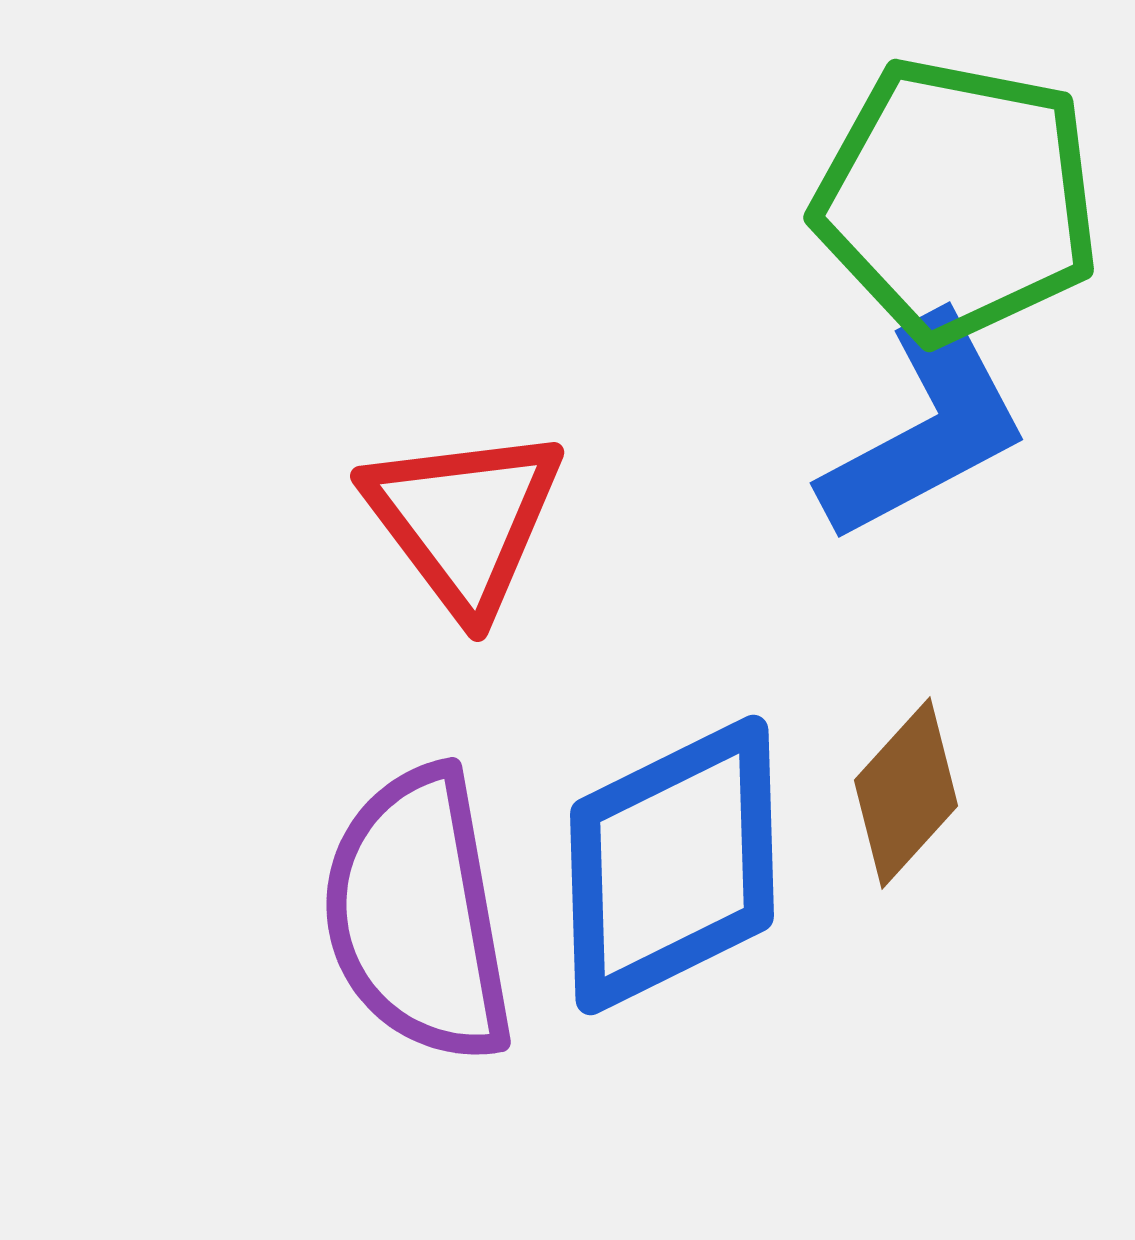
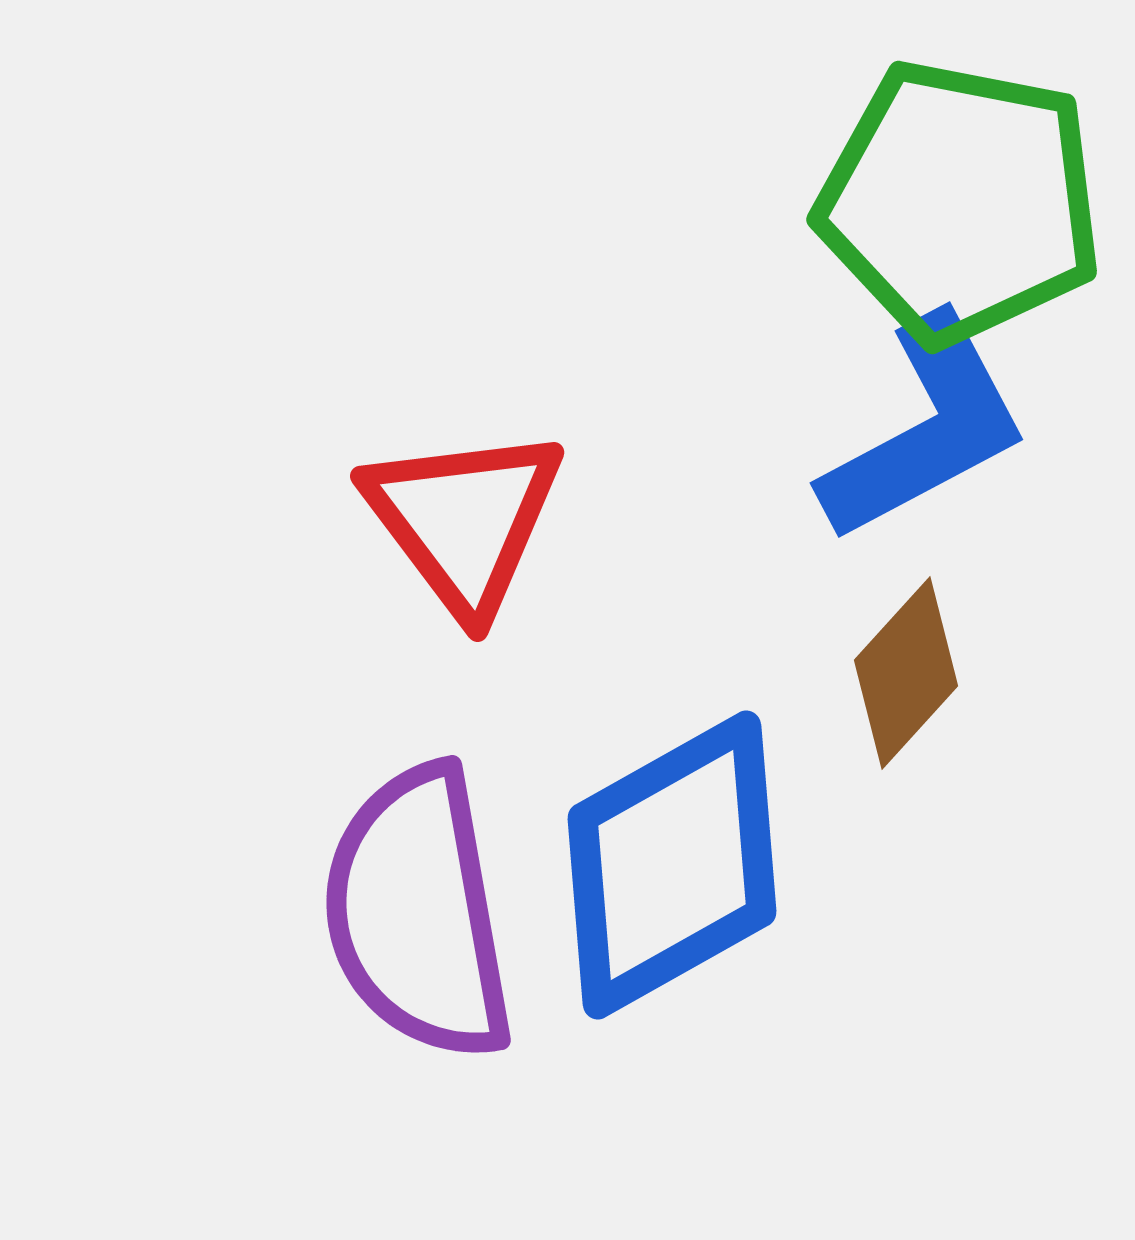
green pentagon: moved 3 px right, 2 px down
brown diamond: moved 120 px up
blue diamond: rotated 3 degrees counterclockwise
purple semicircle: moved 2 px up
